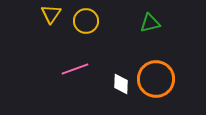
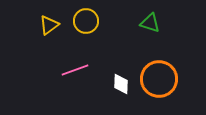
yellow triangle: moved 2 px left, 11 px down; rotated 20 degrees clockwise
green triangle: rotated 30 degrees clockwise
pink line: moved 1 px down
orange circle: moved 3 px right
